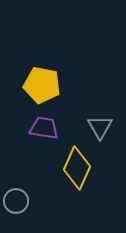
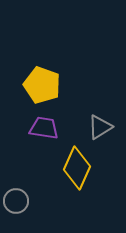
yellow pentagon: rotated 9 degrees clockwise
gray triangle: rotated 28 degrees clockwise
